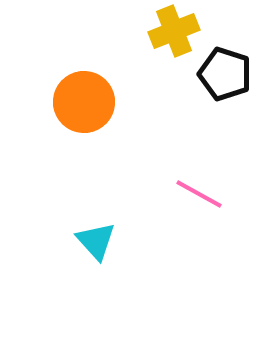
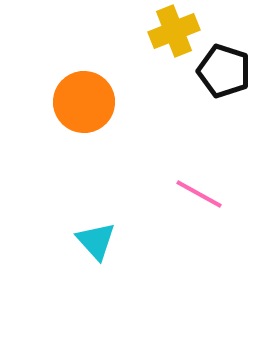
black pentagon: moved 1 px left, 3 px up
